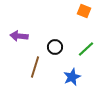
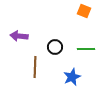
green line: rotated 42 degrees clockwise
brown line: rotated 15 degrees counterclockwise
